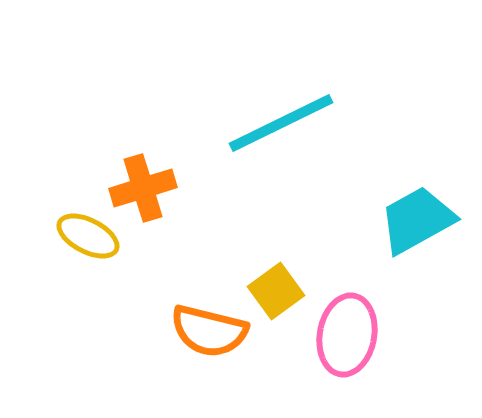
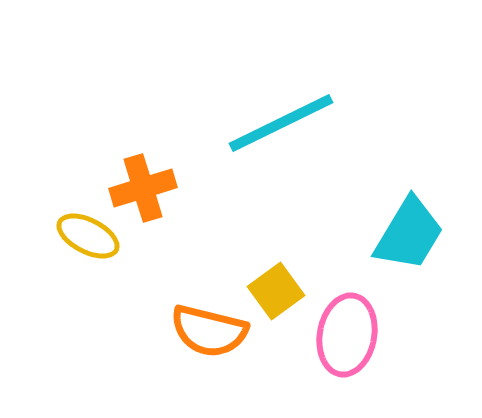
cyan trapezoid: moved 8 px left, 14 px down; rotated 150 degrees clockwise
